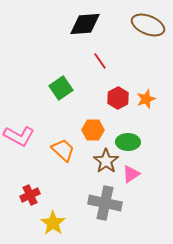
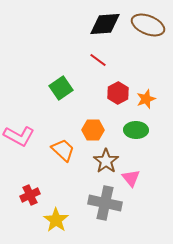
black diamond: moved 20 px right
red line: moved 2 px left, 1 px up; rotated 18 degrees counterclockwise
red hexagon: moved 5 px up
green ellipse: moved 8 px right, 12 px up
pink triangle: moved 4 px down; rotated 36 degrees counterclockwise
yellow star: moved 3 px right, 3 px up
